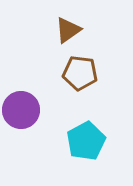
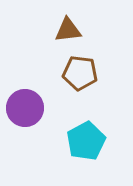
brown triangle: rotated 28 degrees clockwise
purple circle: moved 4 px right, 2 px up
